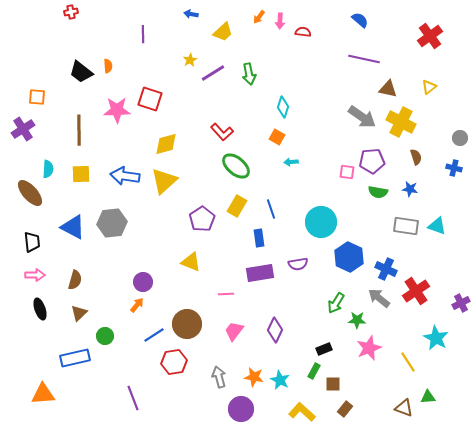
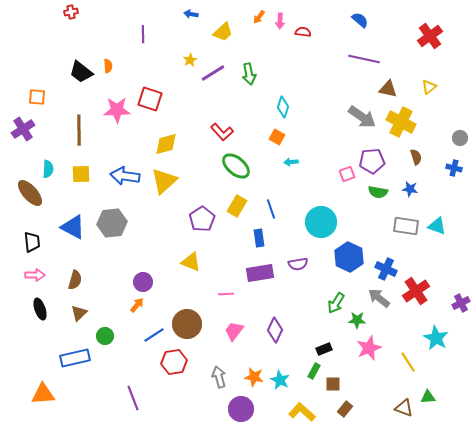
pink square at (347, 172): moved 2 px down; rotated 28 degrees counterclockwise
